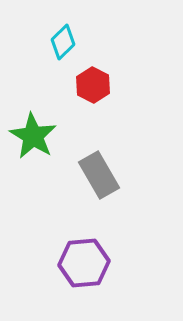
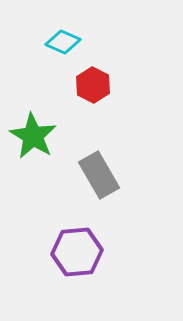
cyan diamond: rotated 68 degrees clockwise
purple hexagon: moved 7 px left, 11 px up
